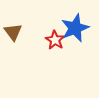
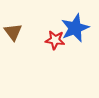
red star: rotated 24 degrees counterclockwise
